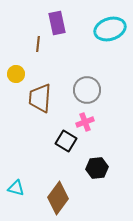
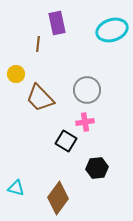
cyan ellipse: moved 2 px right, 1 px down
brown trapezoid: rotated 48 degrees counterclockwise
pink cross: rotated 12 degrees clockwise
